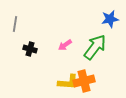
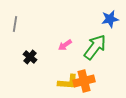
black cross: moved 8 px down; rotated 24 degrees clockwise
